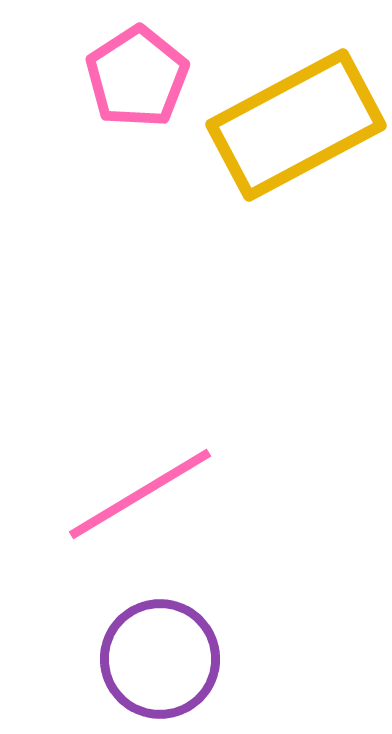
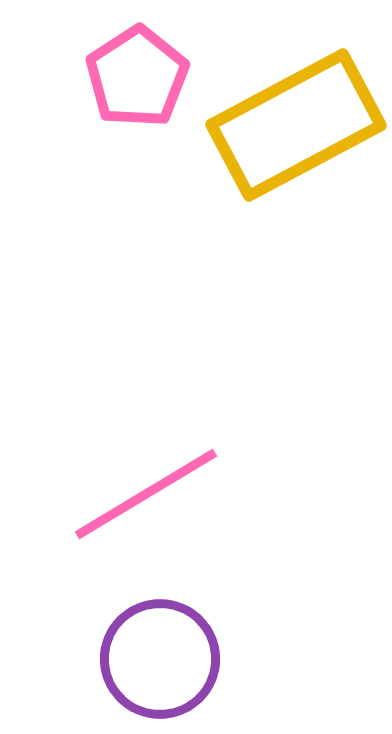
pink line: moved 6 px right
